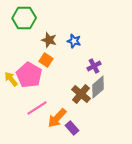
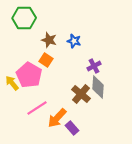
yellow arrow: moved 1 px right, 4 px down
gray diamond: rotated 45 degrees counterclockwise
